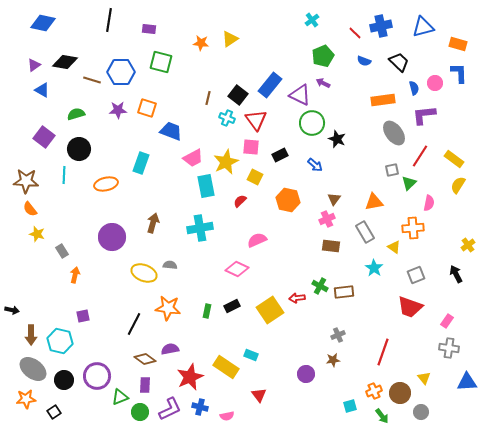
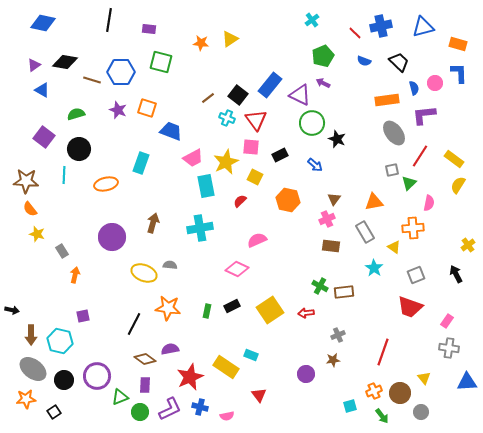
brown line at (208, 98): rotated 40 degrees clockwise
orange rectangle at (383, 100): moved 4 px right
purple star at (118, 110): rotated 24 degrees clockwise
red arrow at (297, 298): moved 9 px right, 15 px down
